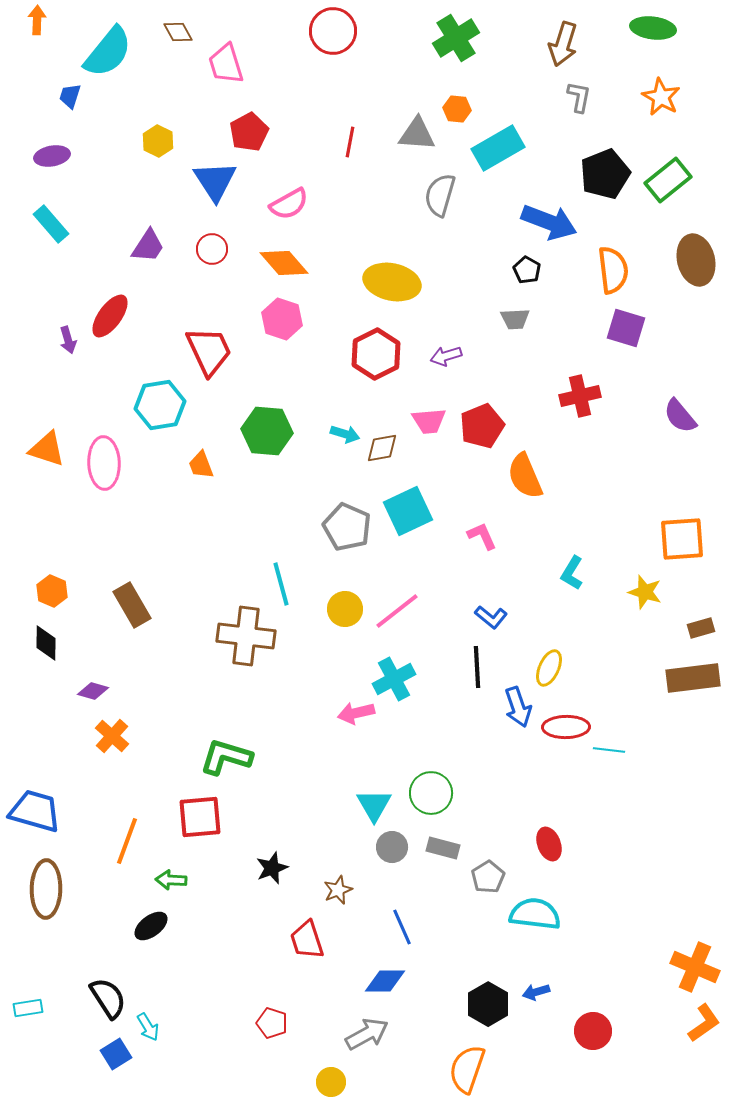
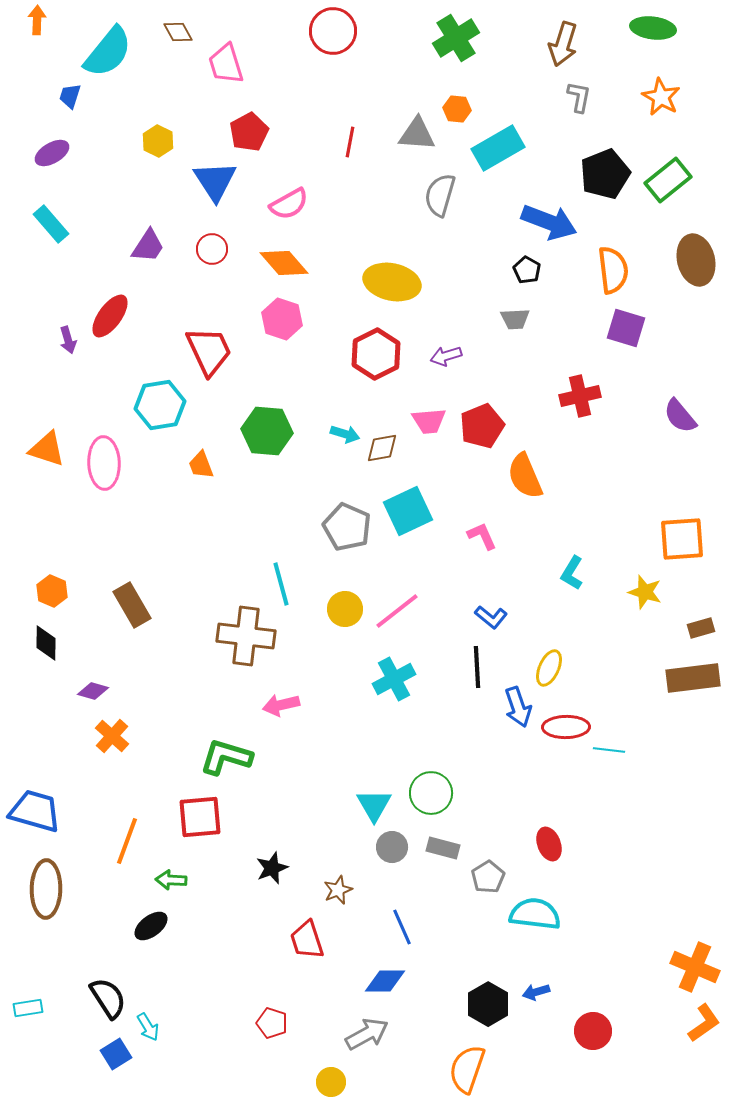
purple ellipse at (52, 156): moved 3 px up; rotated 20 degrees counterclockwise
pink arrow at (356, 713): moved 75 px left, 8 px up
